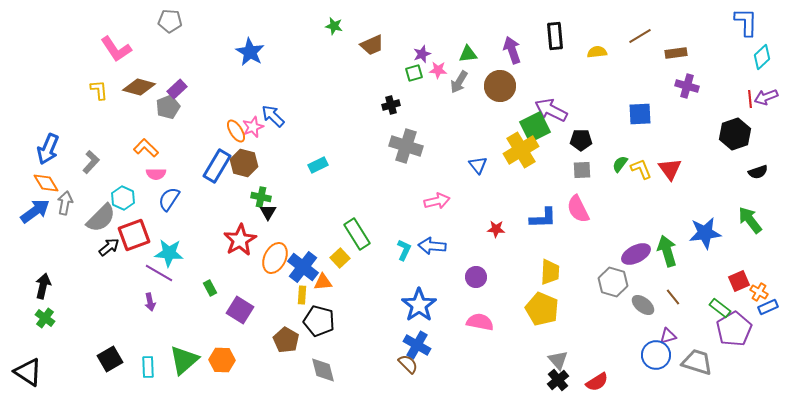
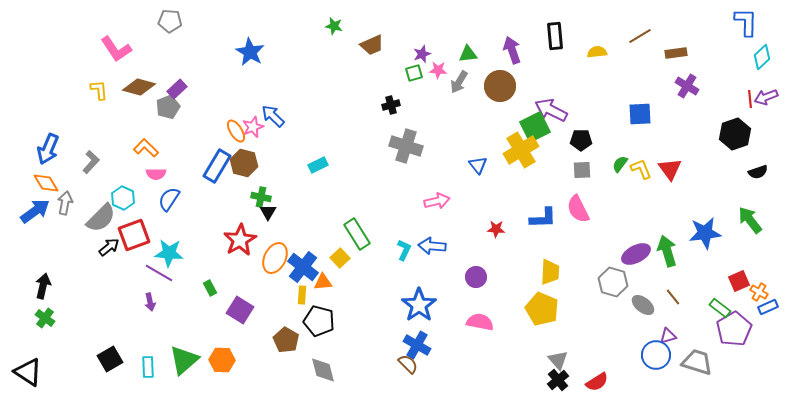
purple cross at (687, 86): rotated 15 degrees clockwise
